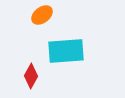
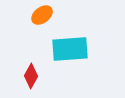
cyan rectangle: moved 4 px right, 2 px up
